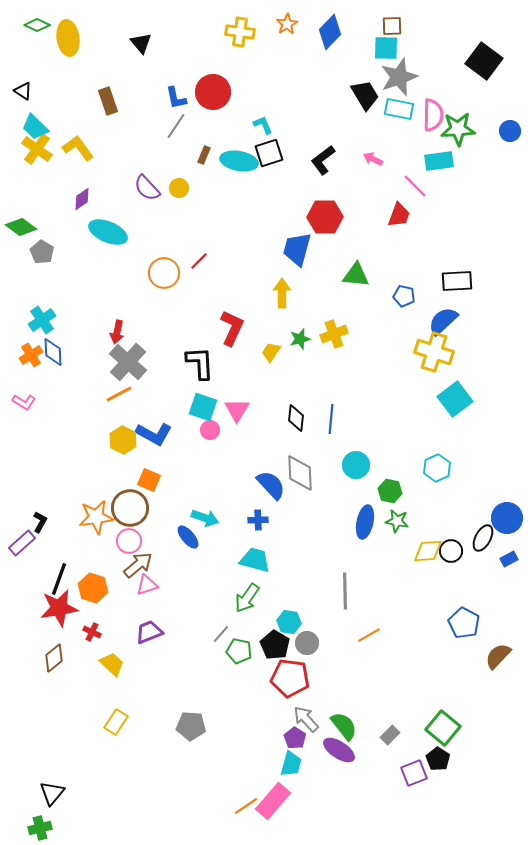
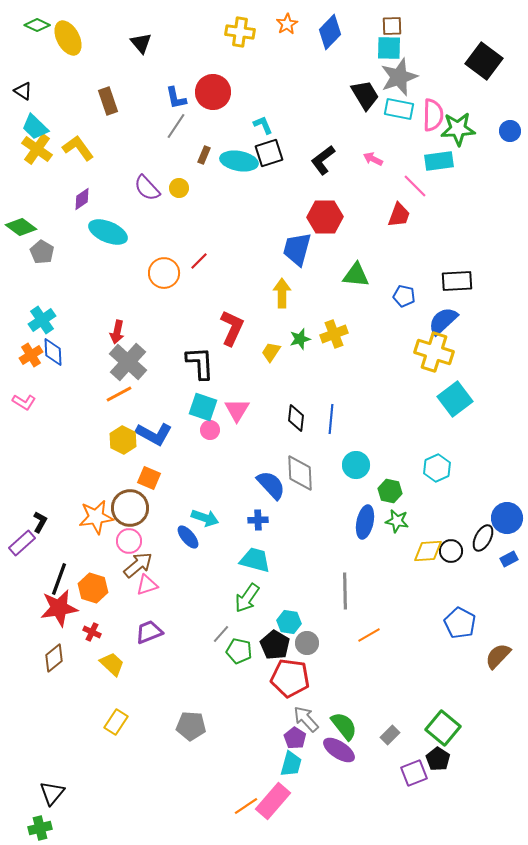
yellow ellipse at (68, 38): rotated 20 degrees counterclockwise
cyan square at (386, 48): moved 3 px right
orange square at (149, 480): moved 2 px up
blue pentagon at (464, 623): moved 4 px left
